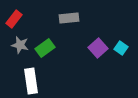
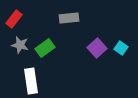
purple square: moved 1 px left
